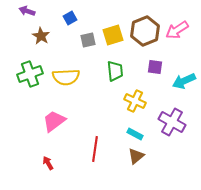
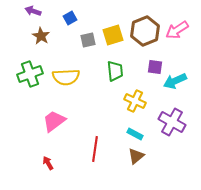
purple arrow: moved 6 px right
cyan arrow: moved 9 px left
